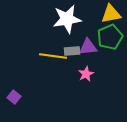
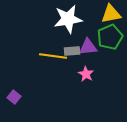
white star: moved 1 px right
pink star: rotated 14 degrees counterclockwise
